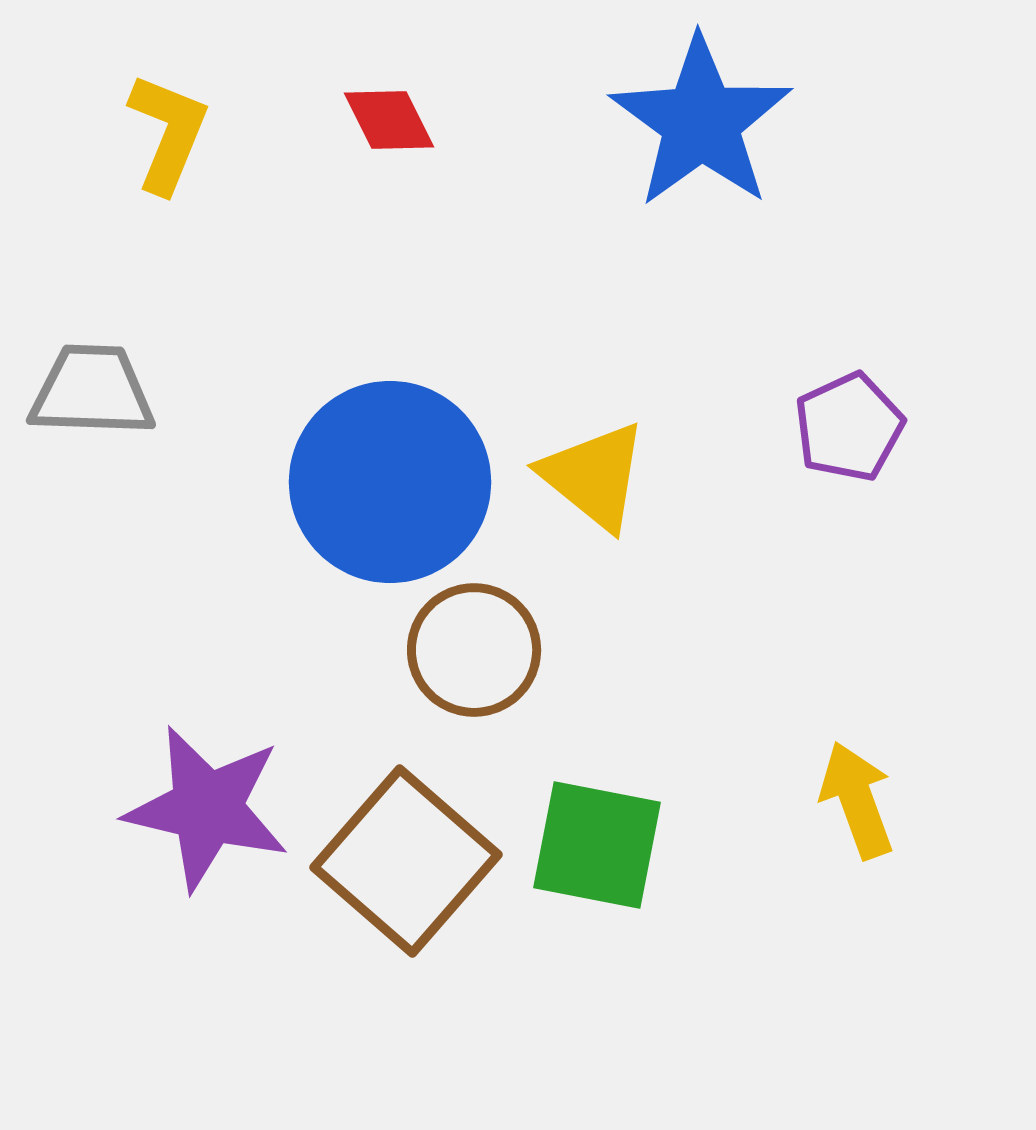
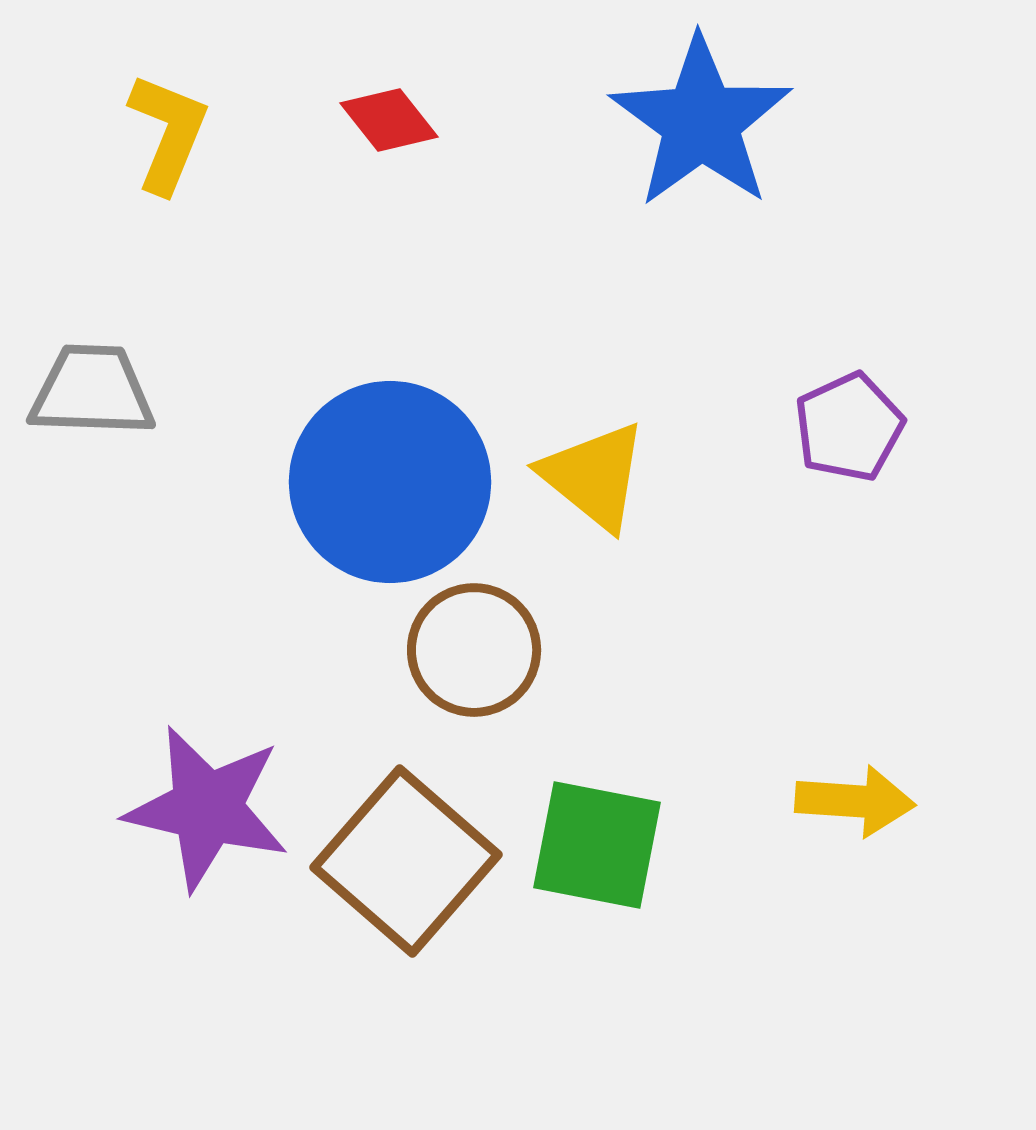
red diamond: rotated 12 degrees counterclockwise
yellow arrow: moved 2 px left, 1 px down; rotated 114 degrees clockwise
